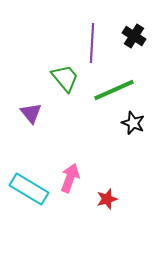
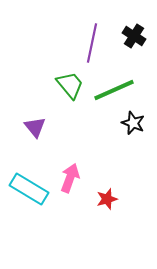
purple line: rotated 9 degrees clockwise
green trapezoid: moved 5 px right, 7 px down
purple triangle: moved 4 px right, 14 px down
